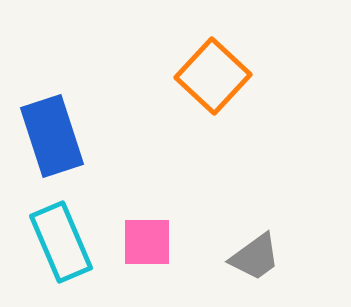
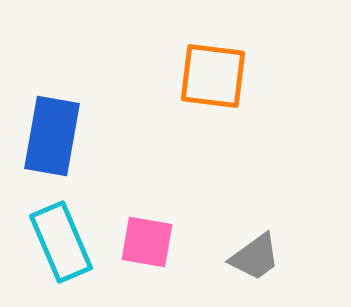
orange square: rotated 36 degrees counterclockwise
blue rectangle: rotated 28 degrees clockwise
pink square: rotated 10 degrees clockwise
